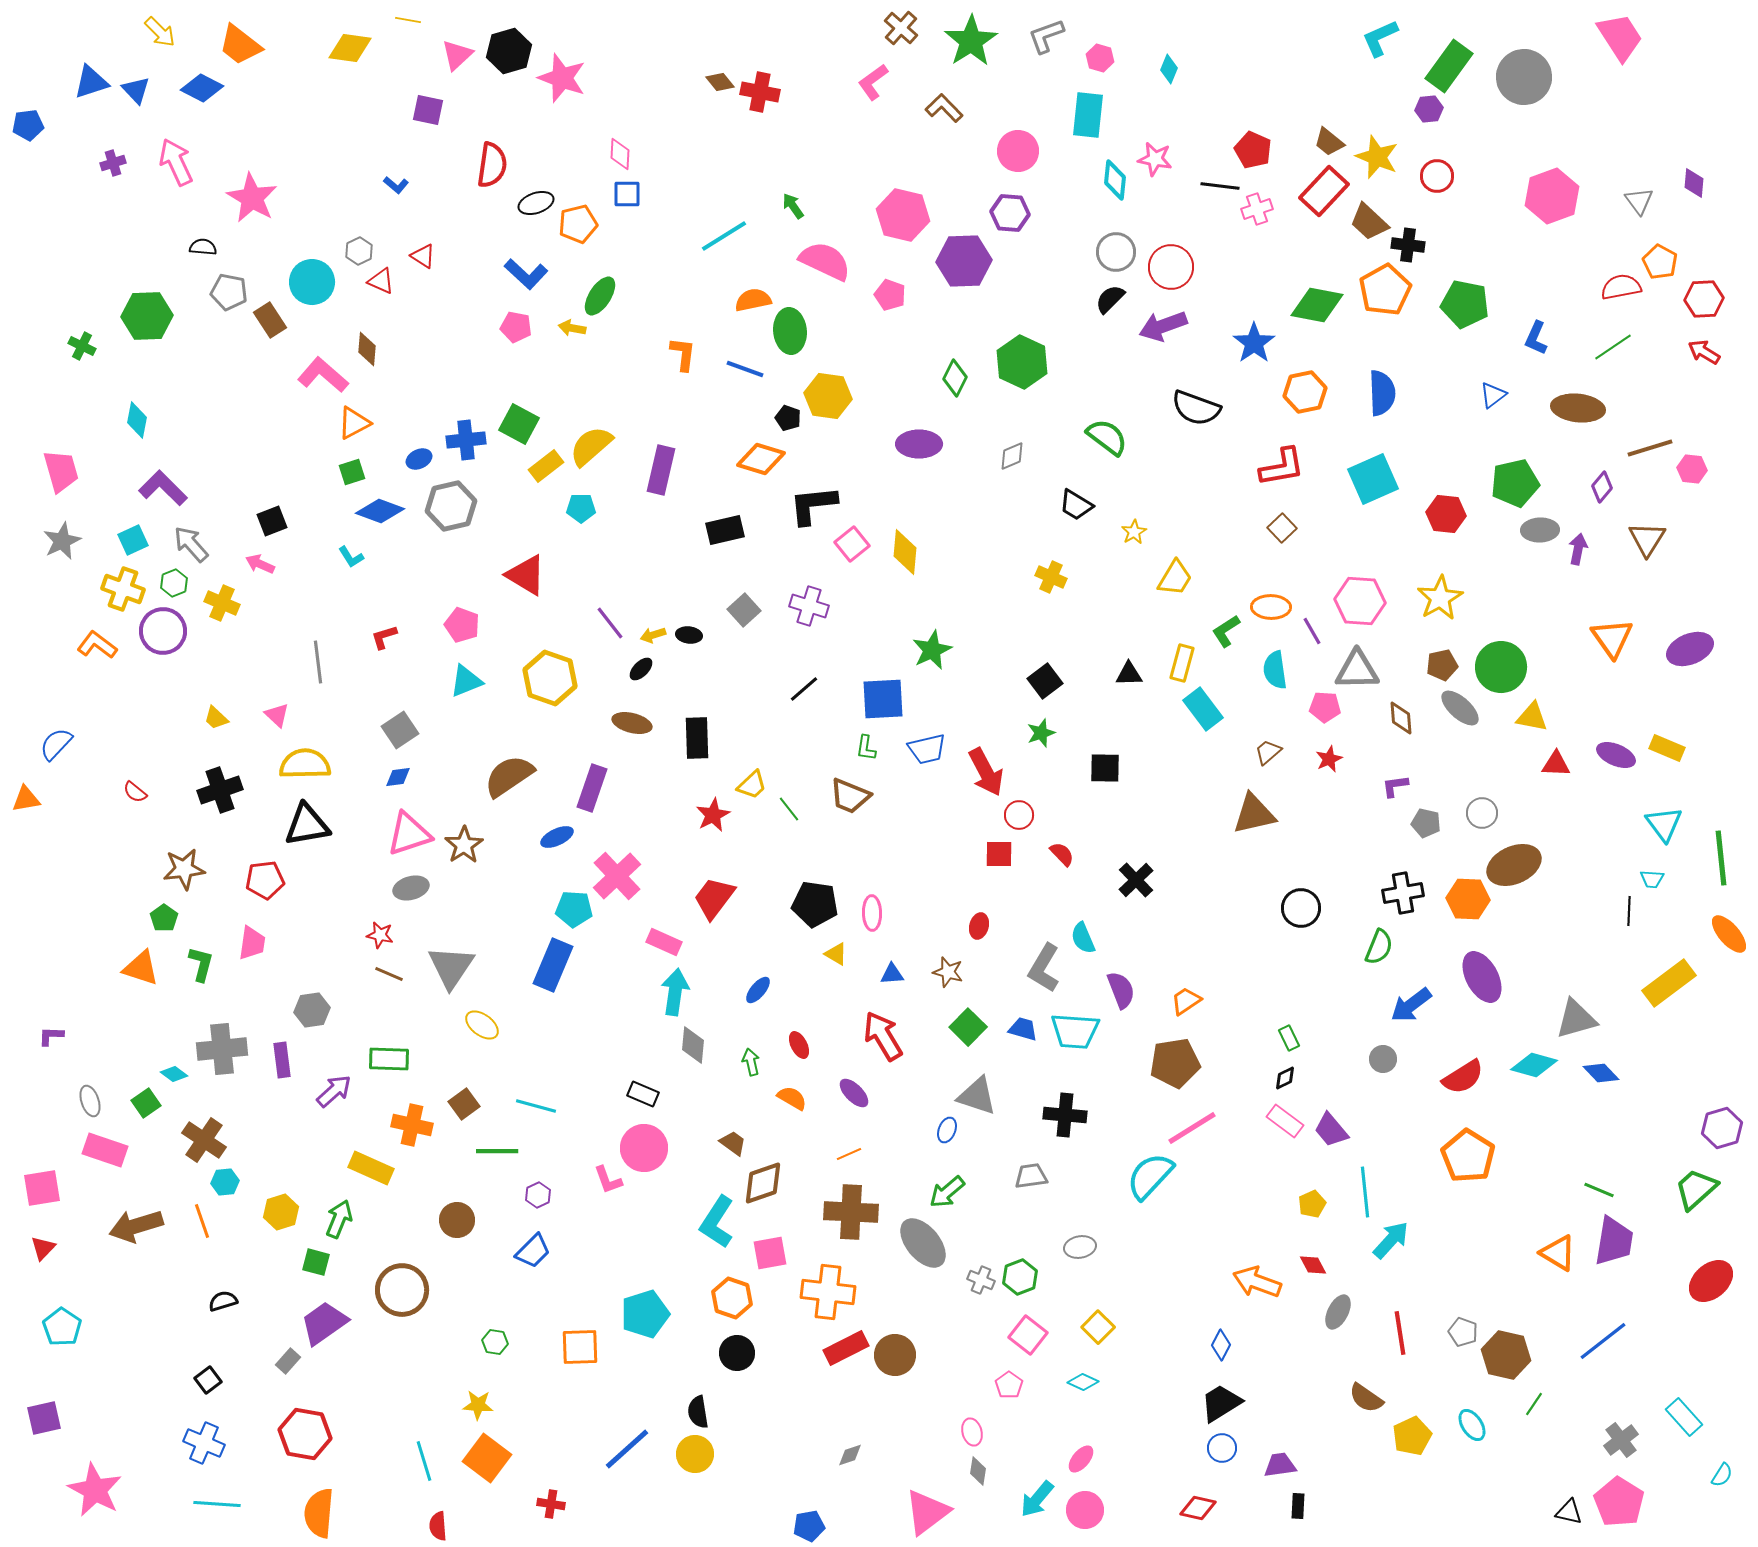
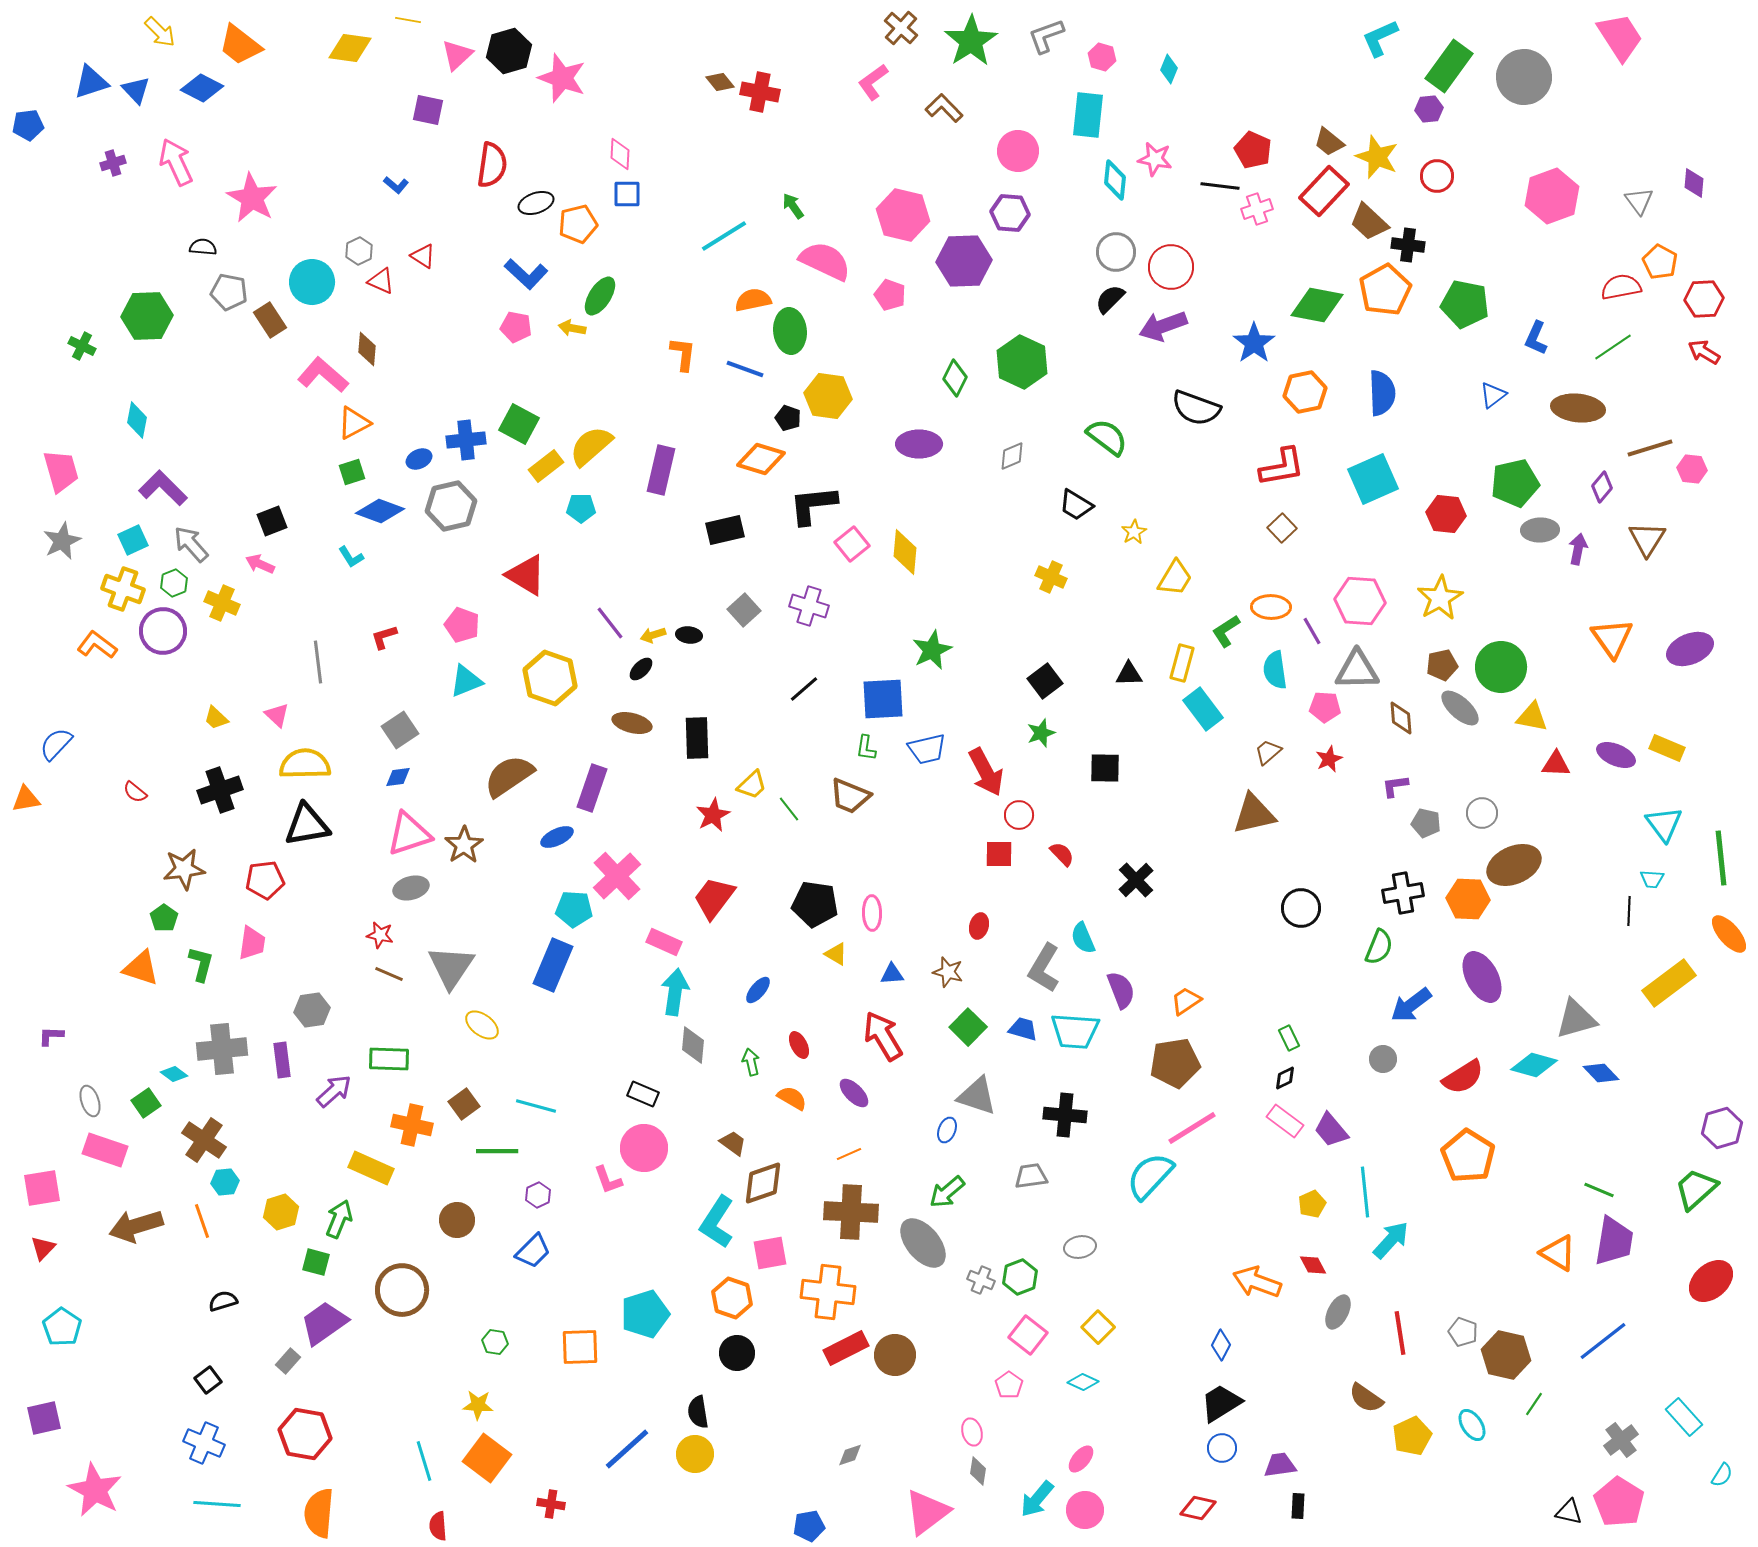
pink hexagon at (1100, 58): moved 2 px right, 1 px up
